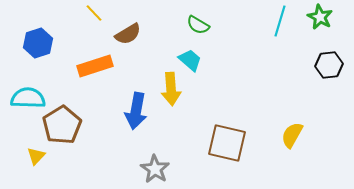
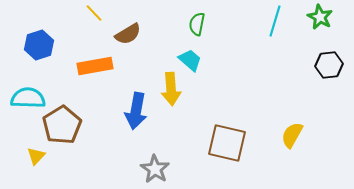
cyan line: moved 5 px left
green semicircle: moved 1 px left, 1 px up; rotated 70 degrees clockwise
blue hexagon: moved 1 px right, 2 px down
orange rectangle: rotated 8 degrees clockwise
